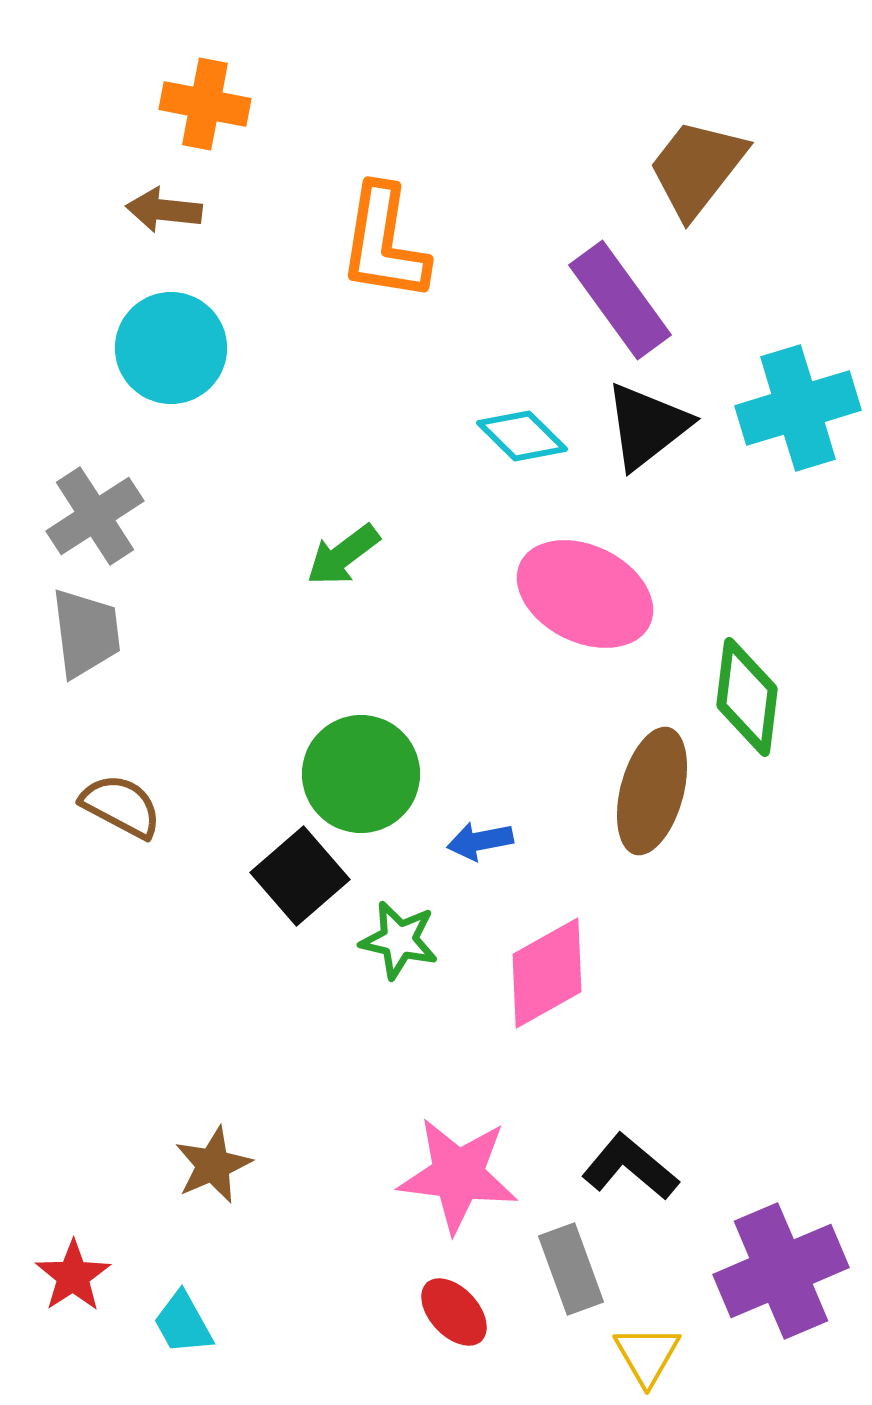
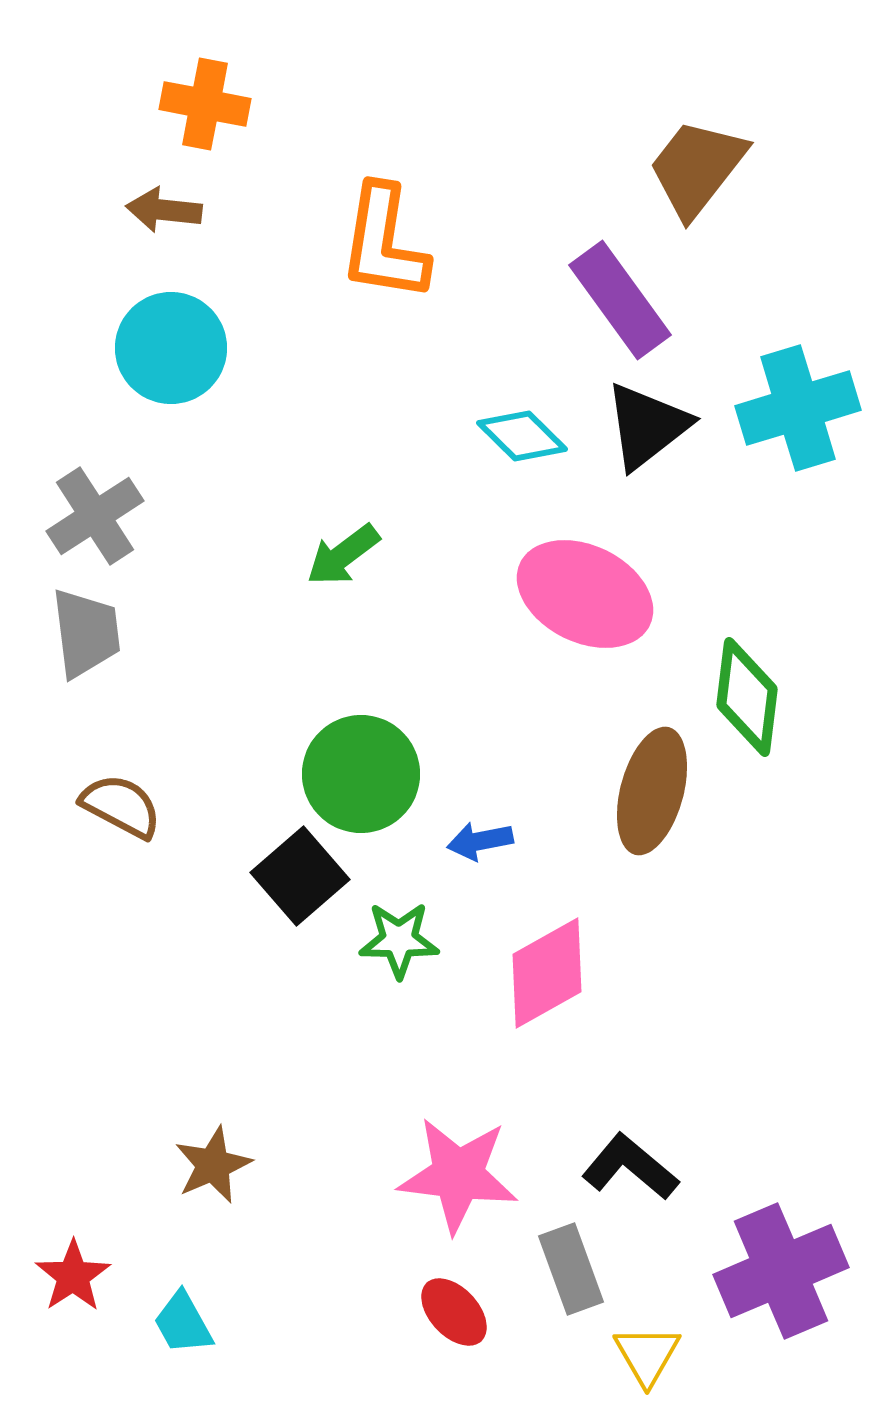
green star: rotated 12 degrees counterclockwise
